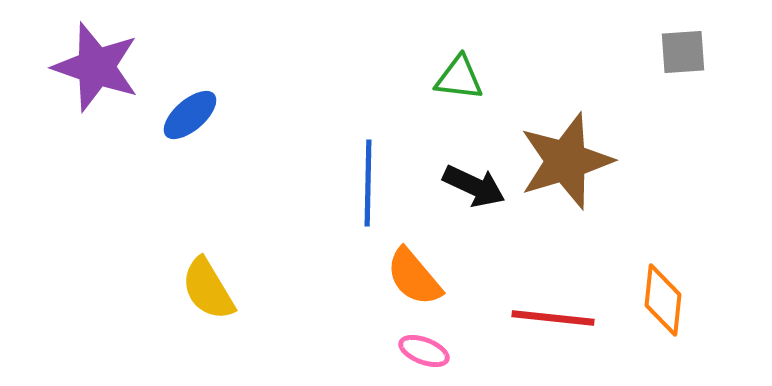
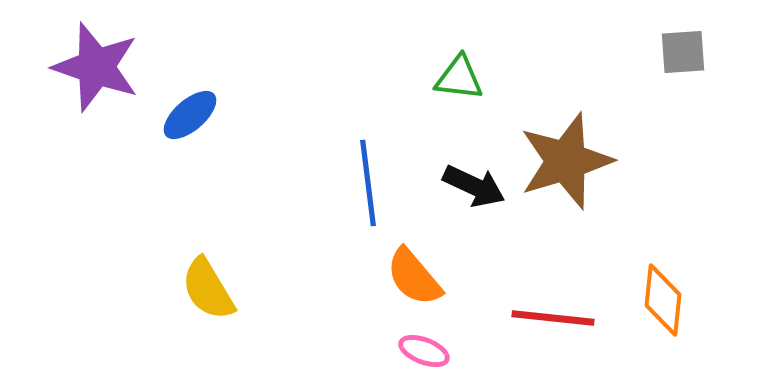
blue line: rotated 8 degrees counterclockwise
